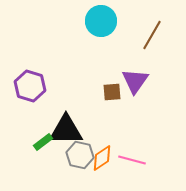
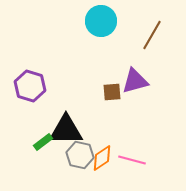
purple triangle: rotated 40 degrees clockwise
